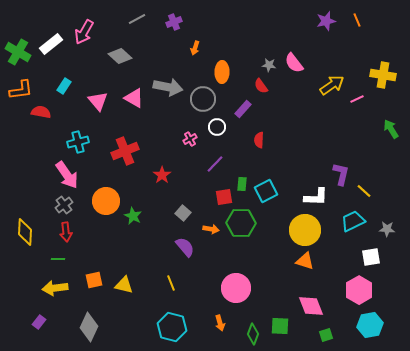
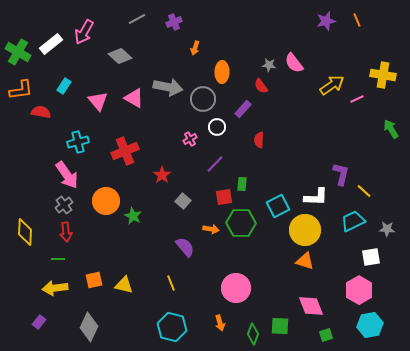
cyan square at (266, 191): moved 12 px right, 15 px down
gray square at (183, 213): moved 12 px up
